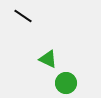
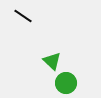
green triangle: moved 4 px right, 2 px down; rotated 18 degrees clockwise
